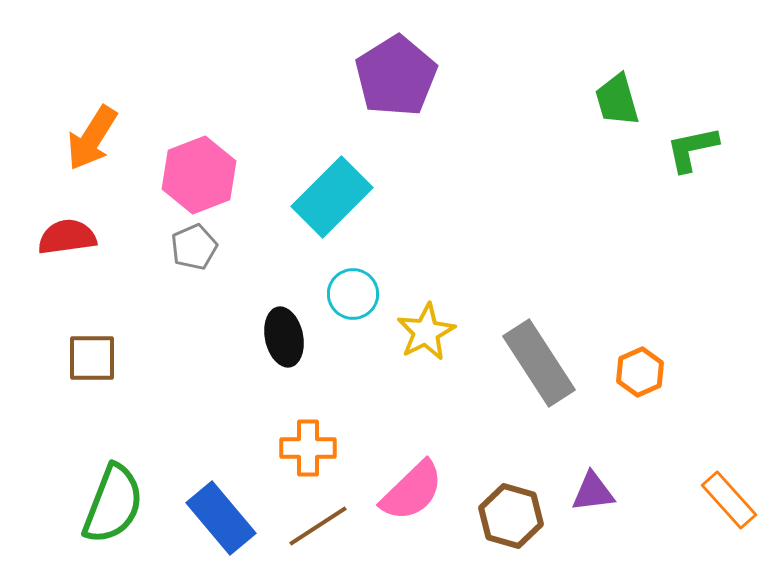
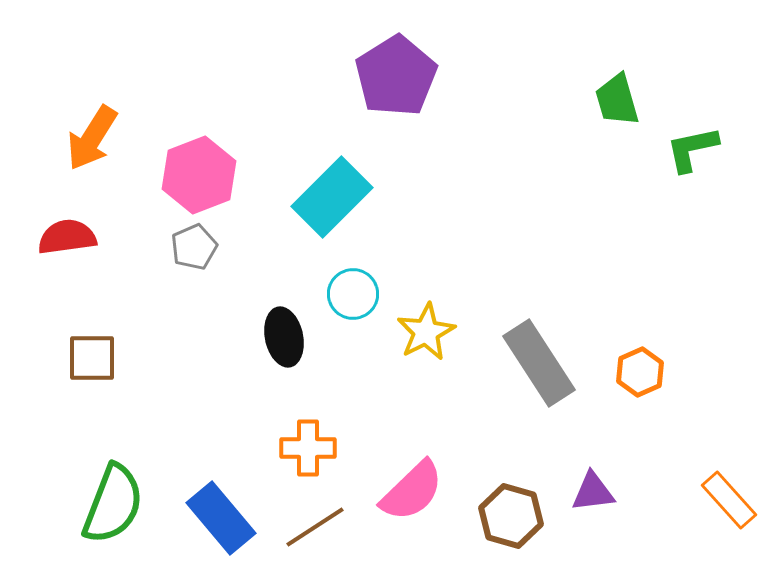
brown line: moved 3 px left, 1 px down
